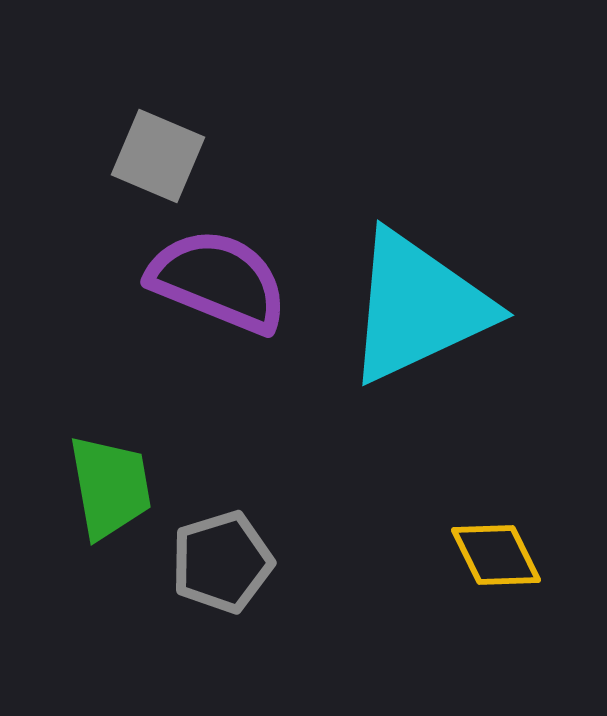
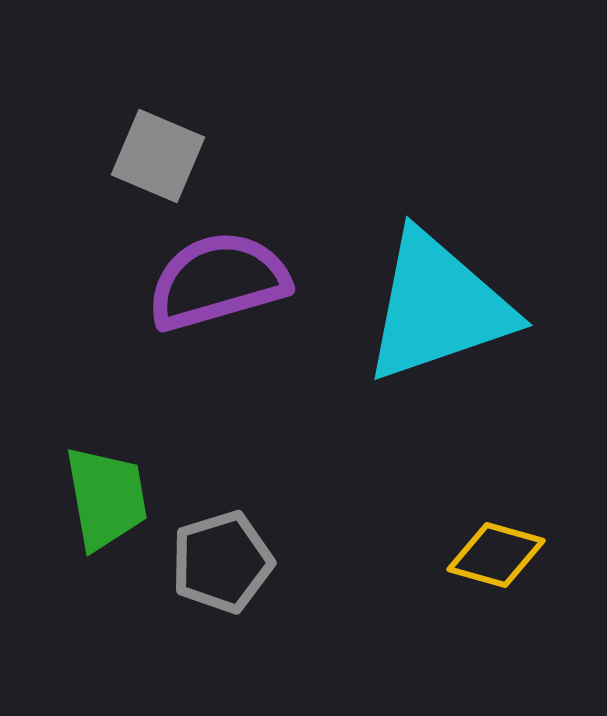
purple semicircle: rotated 38 degrees counterclockwise
cyan triangle: moved 20 px right; rotated 6 degrees clockwise
green trapezoid: moved 4 px left, 11 px down
yellow diamond: rotated 48 degrees counterclockwise
